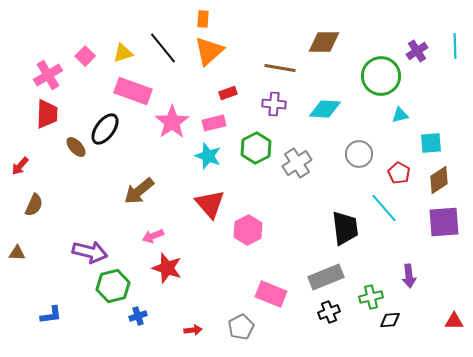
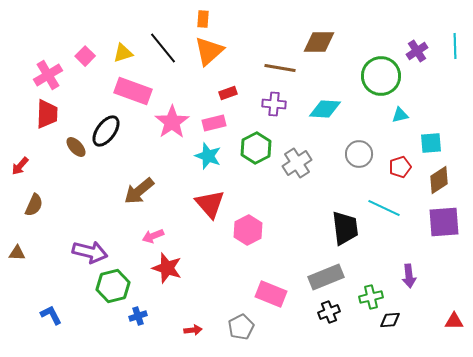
brown diamond at (324, 42): moved 5 px left
black ellipse at (105, 129): moved 1 px right, 2 px down
red pentagon at (399, 173): moved 1 px right, 6 px up; rotated 25 degrees clockwise
cyan line at (384, 208): rotated 24 degrees counterclockwise
blue L-shape at (51, 315): rotated 110 degrees counterclockwise
